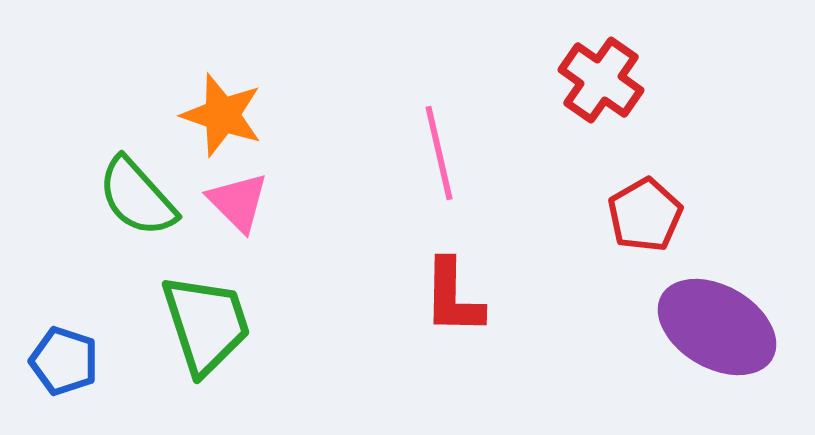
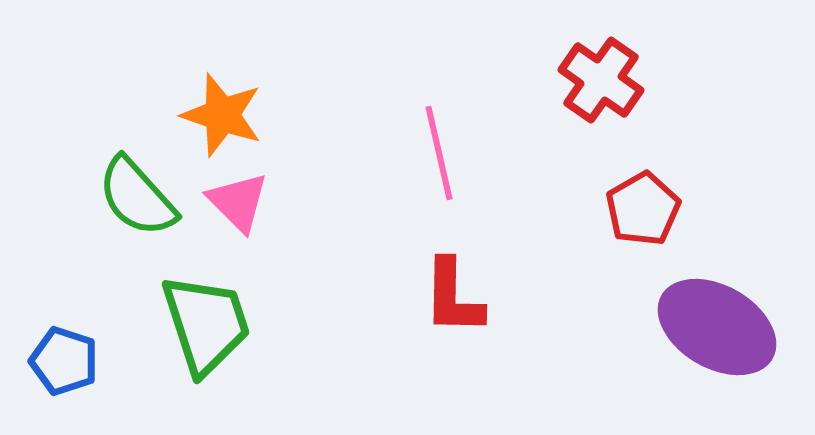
red pentagon: moved 2 px left, 6 px up
